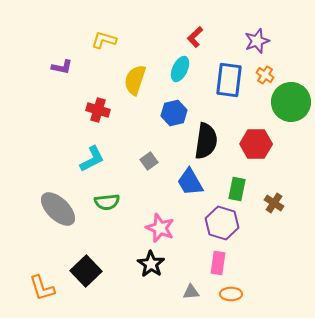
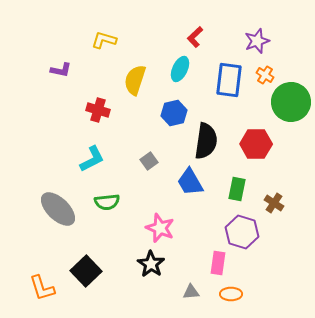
purple L-shape: moved 1 px left, 3 px down
purple hexagon: moved 20 px right, 9 px down
